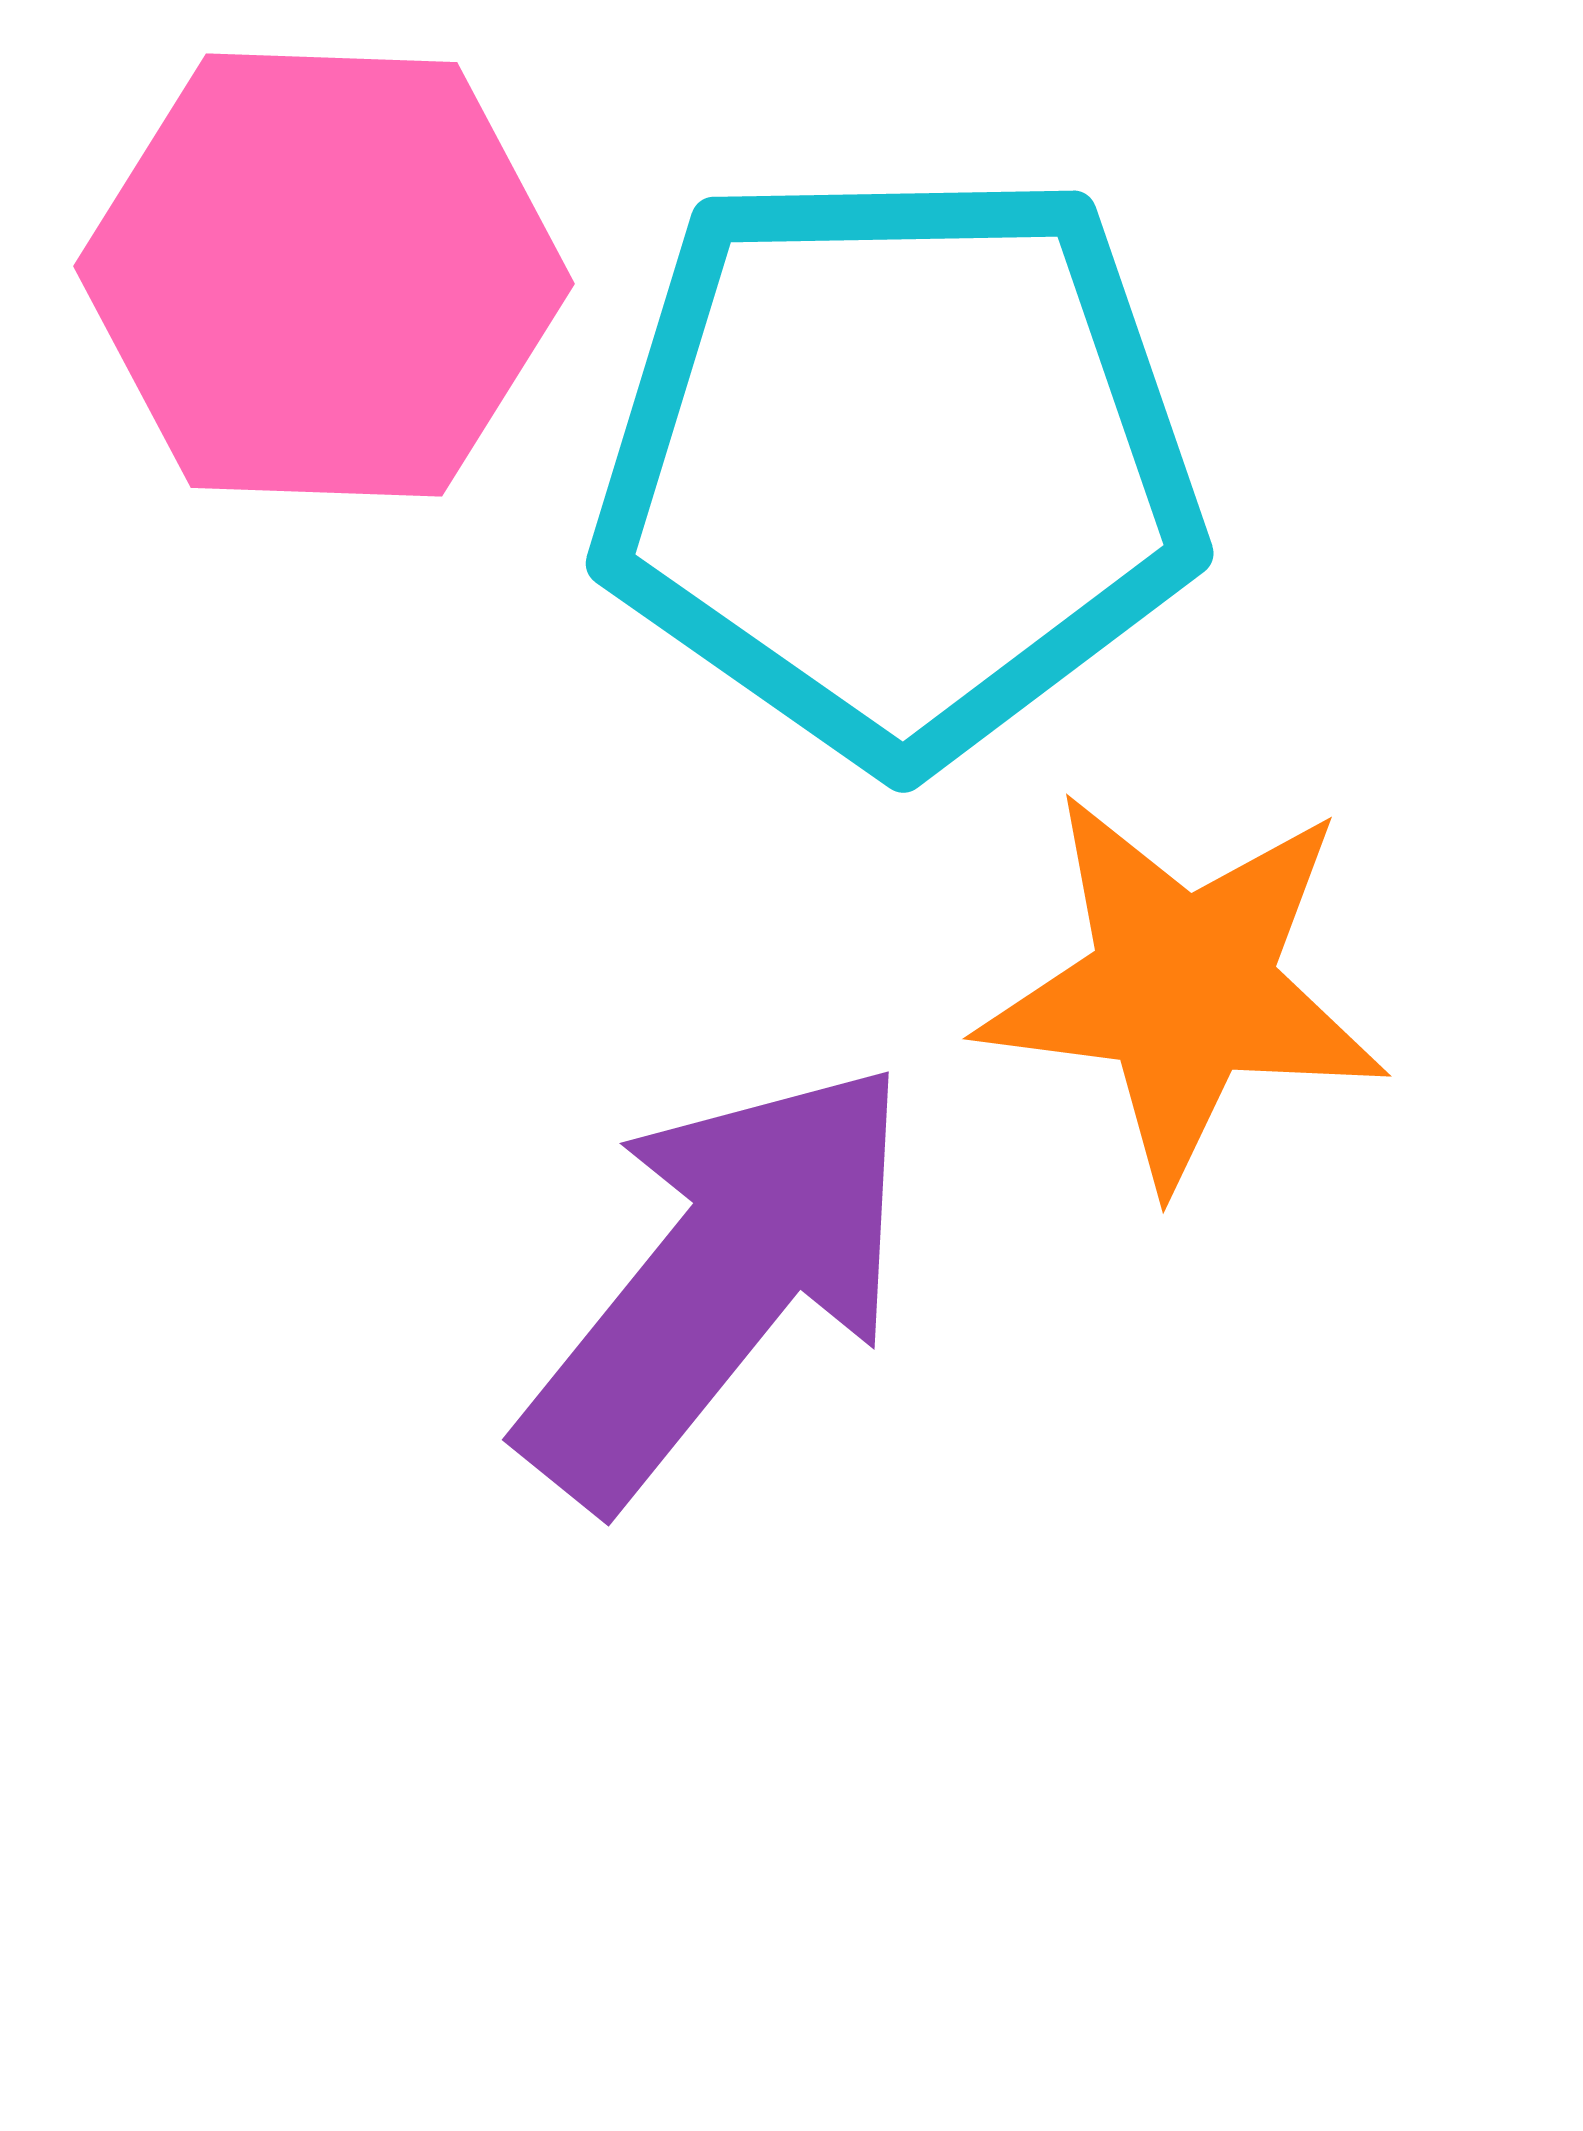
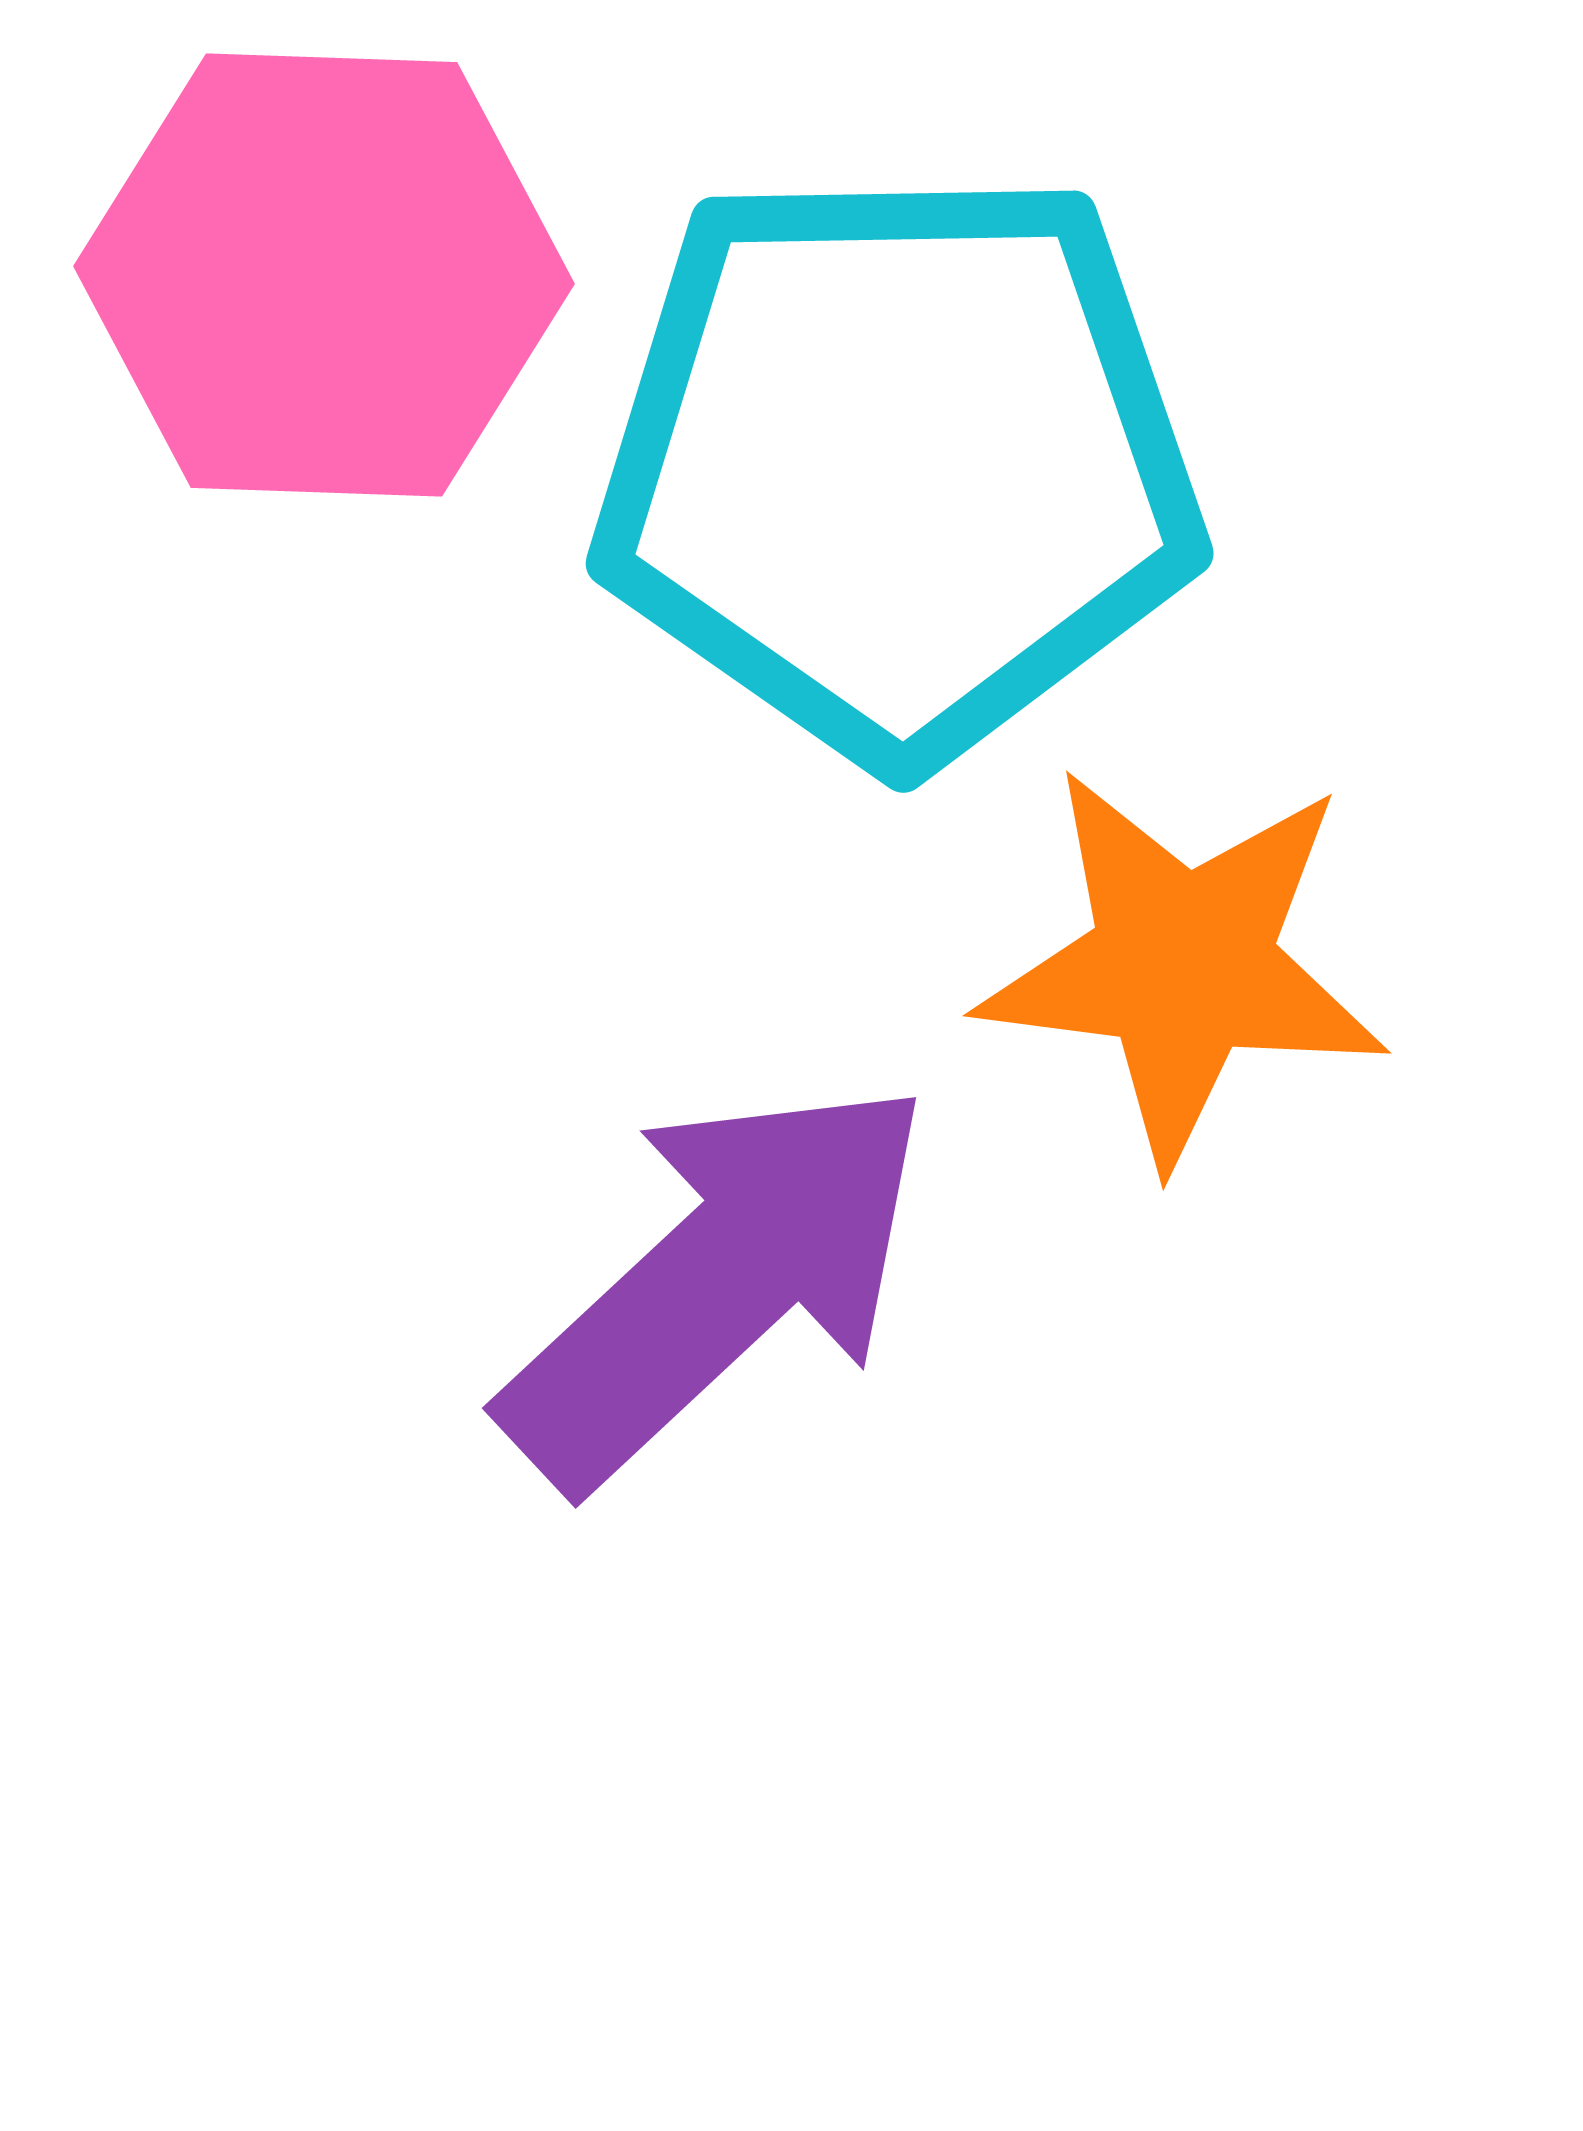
orange star: moved 23 px up
purple arrow: rotated 8 degrees clockwise
